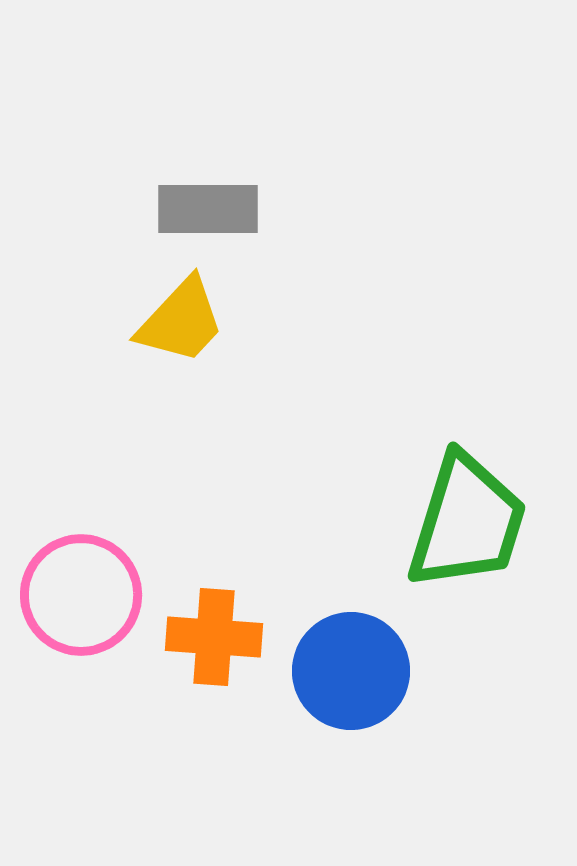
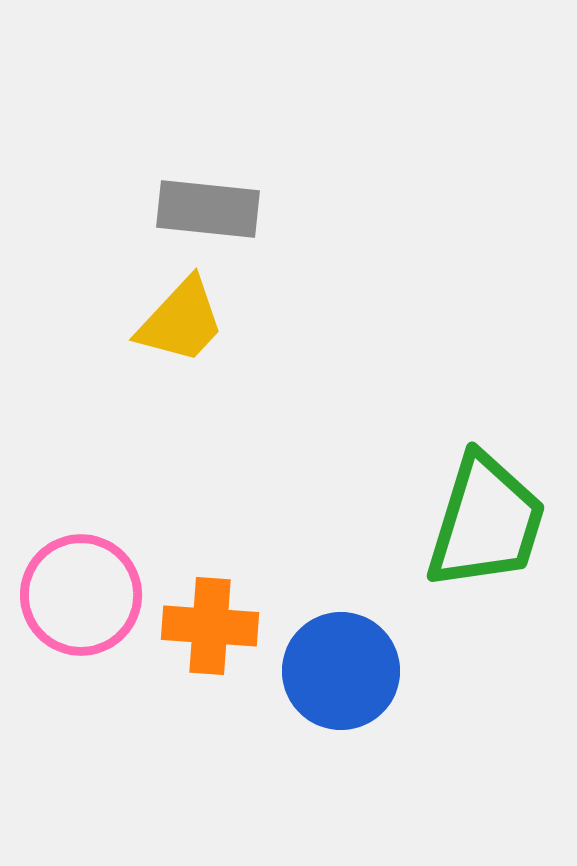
gray rectangle: rotated 6 degrees clockwise
green trapezoid: moved 19 px right
orange cross: moved 4 px left, 11 px up
blue circle: moved 10 px left
